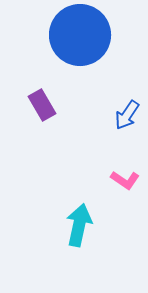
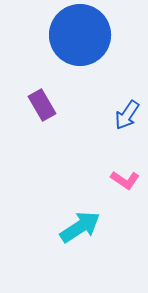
cyan arrow: moved 1 px right, 2 px down; rotated 45 degrees clockwise
